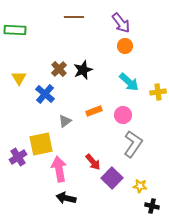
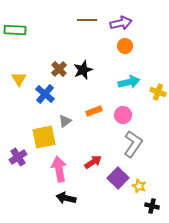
brown line: moved 13 px right, 3 px down
purple arrow: rotated 65 degrees counterclockwise
yellow triangle: moved 1 px down
cyan arrow: rotated 55 degrees counterclockwise
yellow cross: rotated 28 degrees clockwise
yellow square: moved 3 px right, 7 px up
red arrow: rotated 84 degrees counterclockwise
purple square: moved 6 px right
yellow star: moved 1 px left; rotated 16 degrees clockwise
